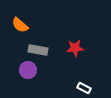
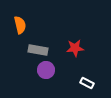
orange semicircle: rotated 144 degrees counterclockwise
purple circle: moved 18 px right
white rectangle: moved 3 px right, 5 px up
